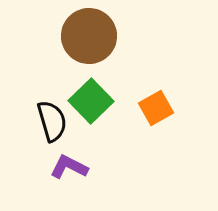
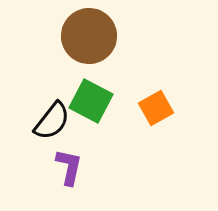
green square: rotated 18 degrees counterclockwise
black semicircle: rotated 54 degrees clockwise
purple L-shape: rotated 75 degrees clockwise
